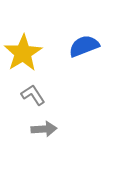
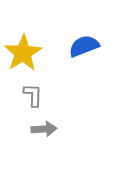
gray L-shape: rotated 35 degrees clockwise
